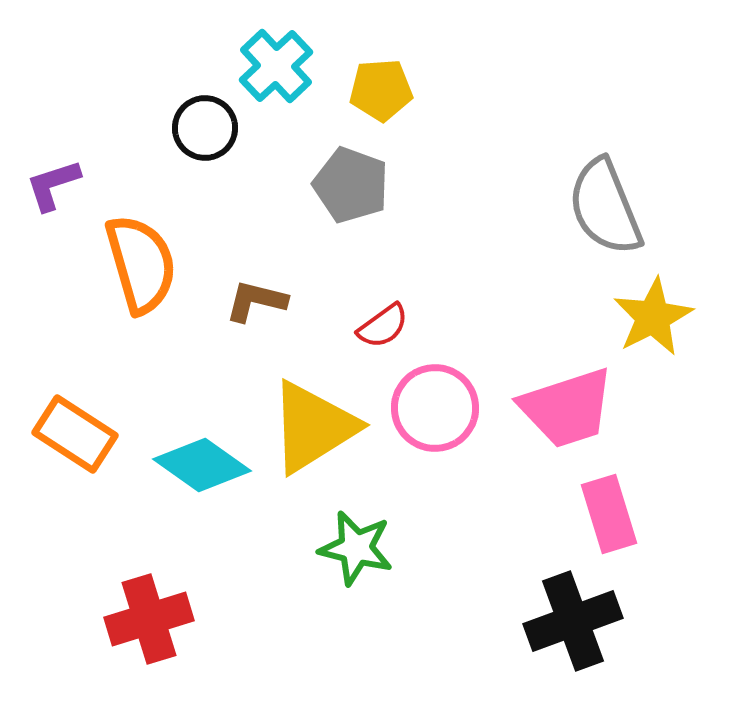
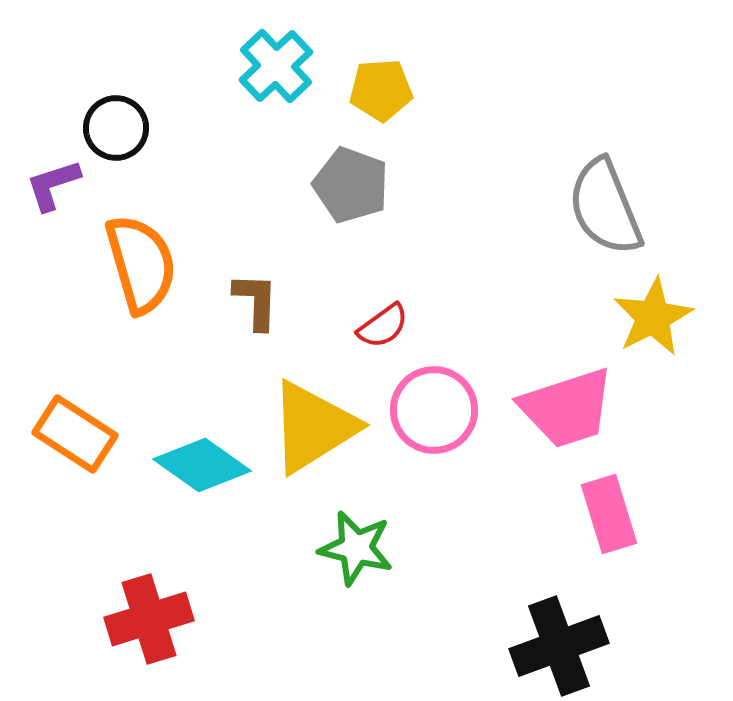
black circle: moved 89 px left
brown L-shape: rotated 78 degrees clockwise
pink circle: moved 1 px left, 2 px down
black cross: moved 14 px left, 25 px down
